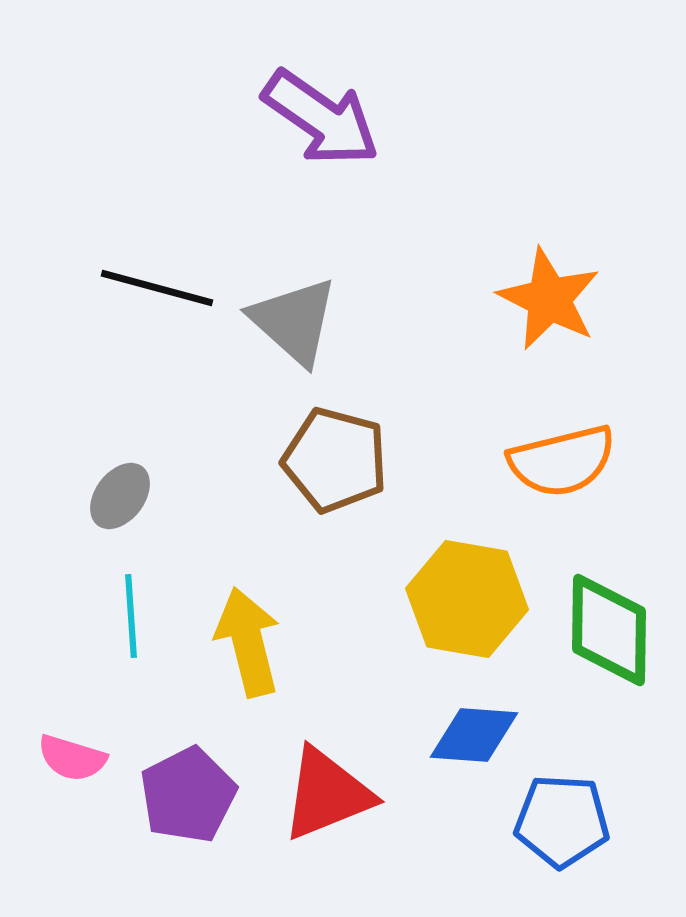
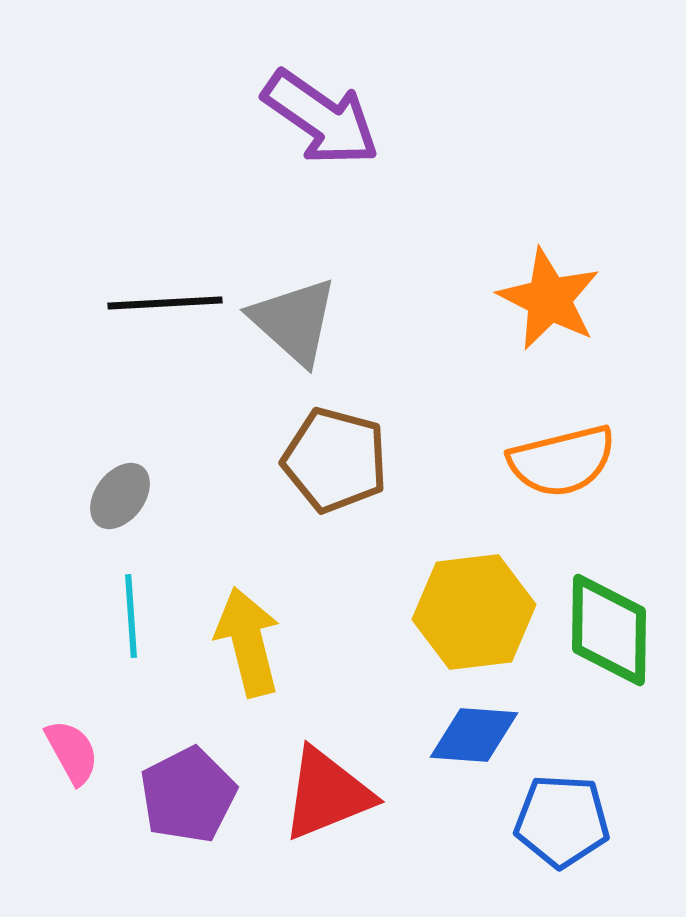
black line: moved 8 px right, 15 px down; rotated 18 degrees counterclockwise
yellow hexagon: moved 7 px right, 13 px down; rotated 17 degrees counterclockwise
pink semicircle: moved 6 px up; rotated 136 degrees counterclockwise
